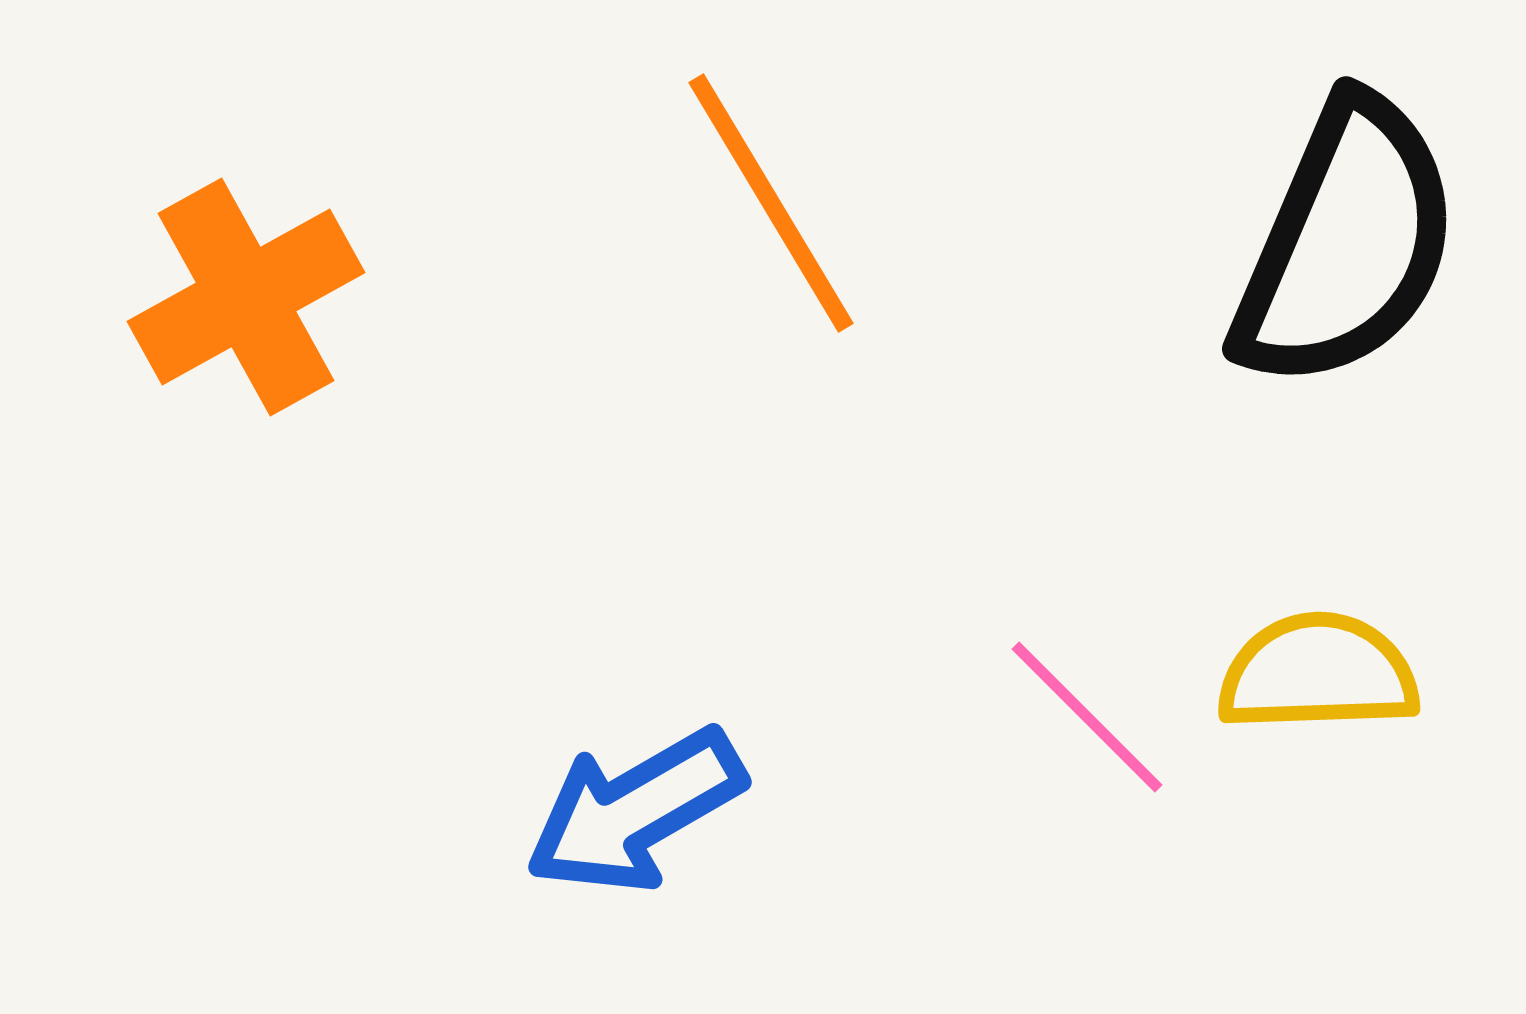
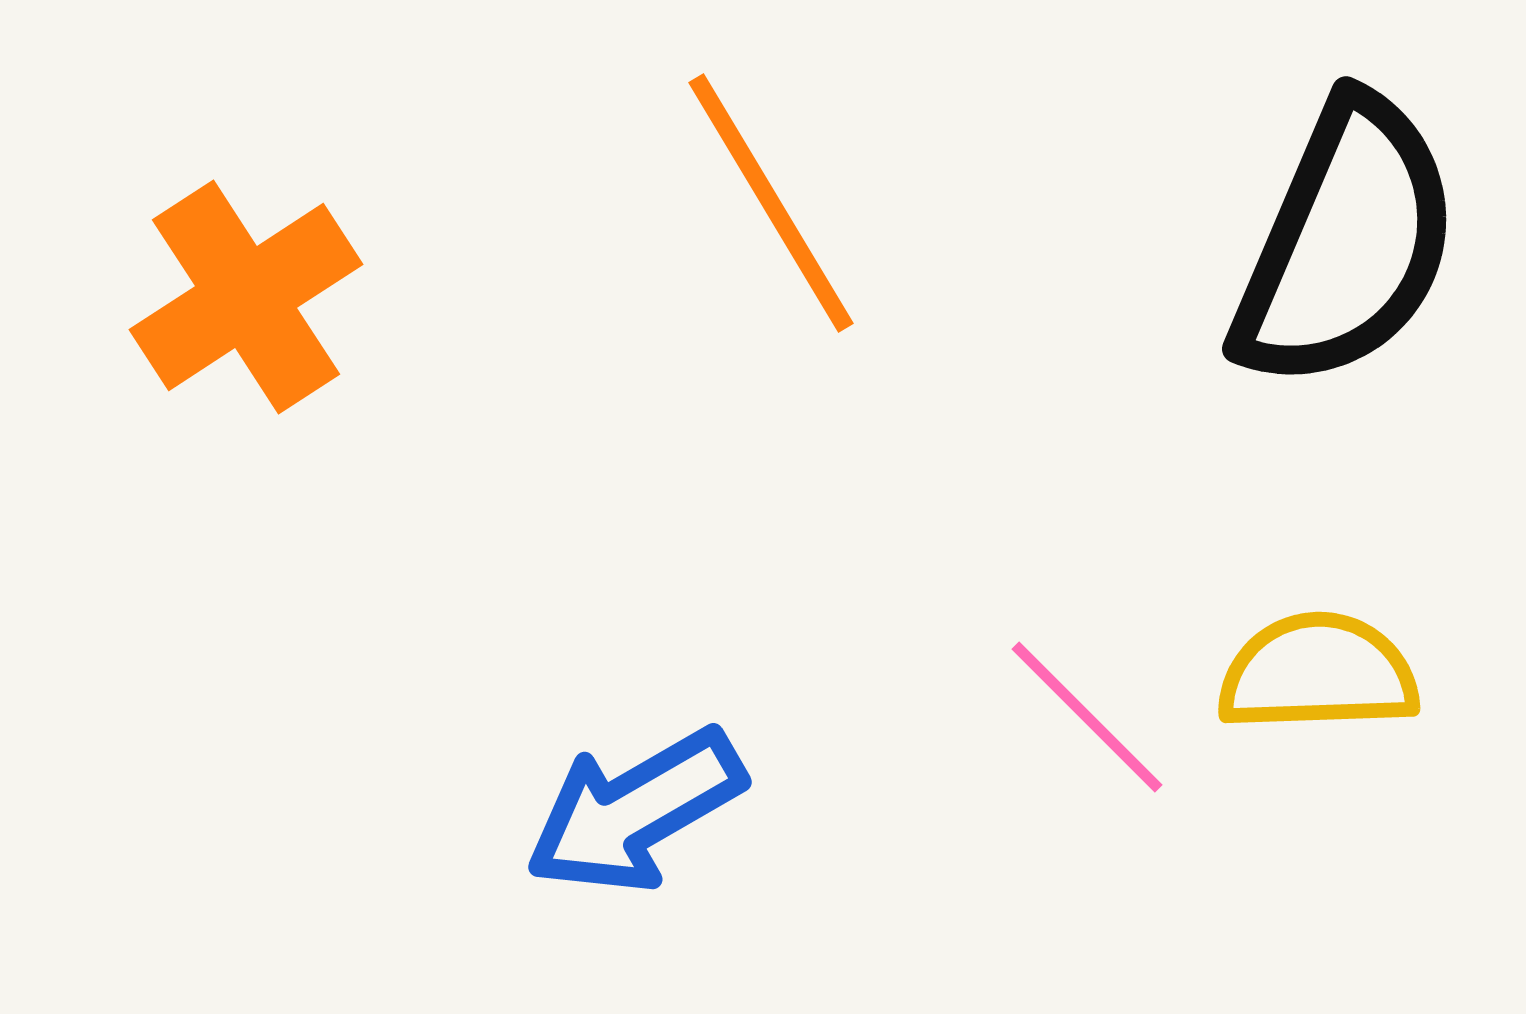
orange cross: rotated 4 degrees counterclockwise
